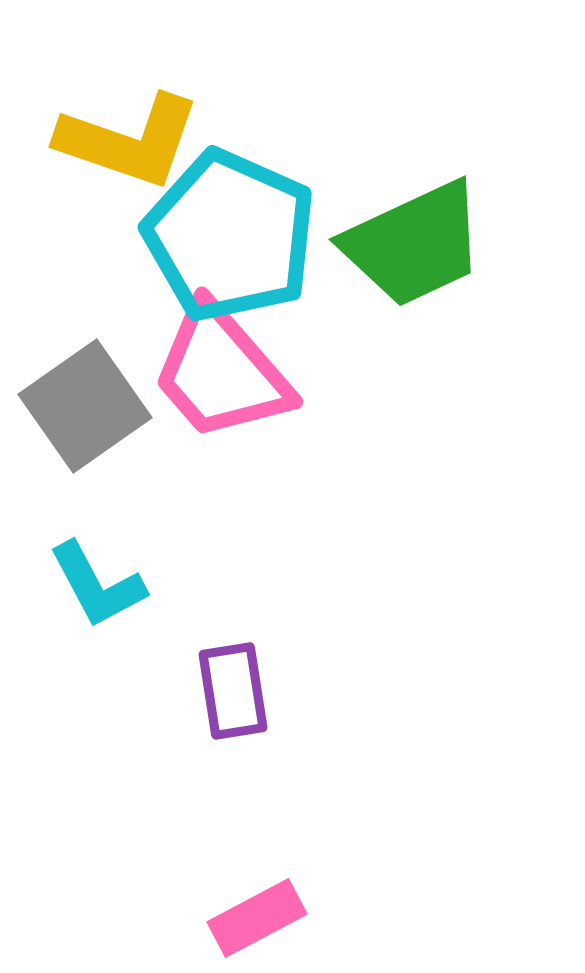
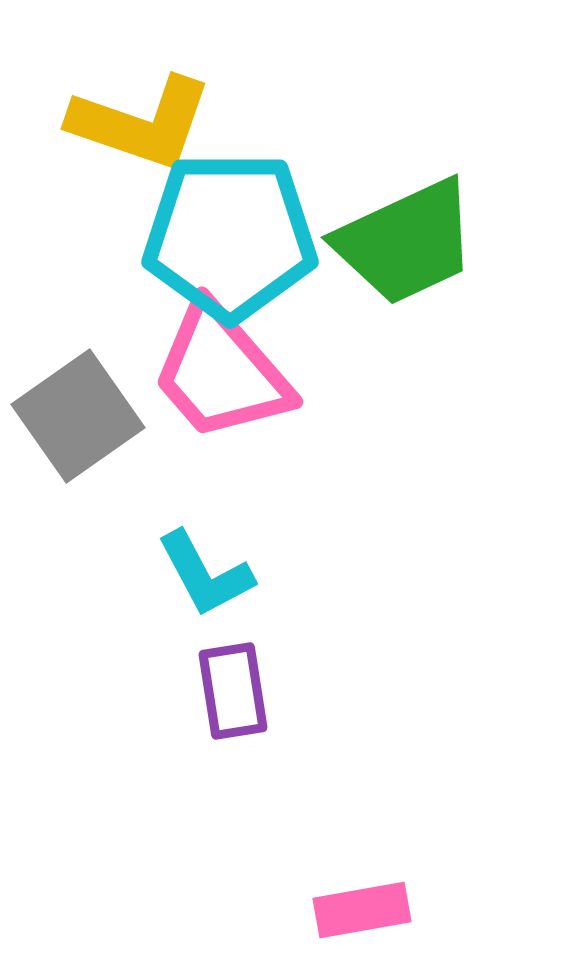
yellow L-shape: moved 12 px right, 18 px up
cyan pentagon: rotated 24 degrees counterclockwise
green trapezoid: moved 8 px left, 2 px up
gray square: moved 7 px left, 10 px down
cyan L-shape: moved 108 px right, 11 px up
pink rectangle: moved 105 px right, 8 px up; rotated 18 degrees clockwise
